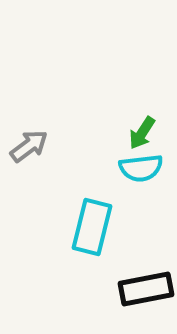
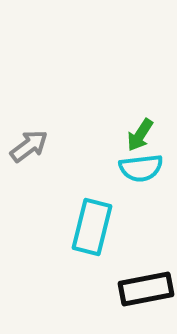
green arrow: moved 2 px left, 2 px down
